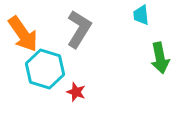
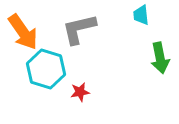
gray L-shape: rotated 135 degrees counterclockwise
orange arrow: moved 2 px up
cyan hexagon: moved 1 px right
red star: moved 4 px right; rotated 30 degrees counterclockwise
